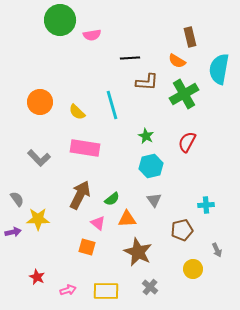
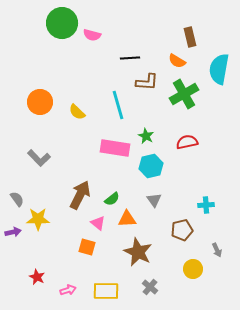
green circle: moved 2 px right, 3 px down
pink semicircle: rotated 24 degrees clockwise
cyan line: moved 6 px right
red semicircle: rotated 50 degrees clockwise
pink rectangle: moved 30 px right
